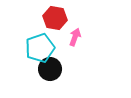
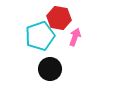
red hexagon: moved 4 px right
cyan pentagon: moved 12 px up
